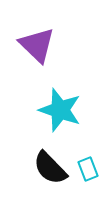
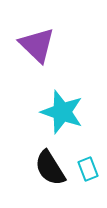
cyan star: moved 2 px right, 2 px down
black semicircle: rotated 12 degrees clockwise
